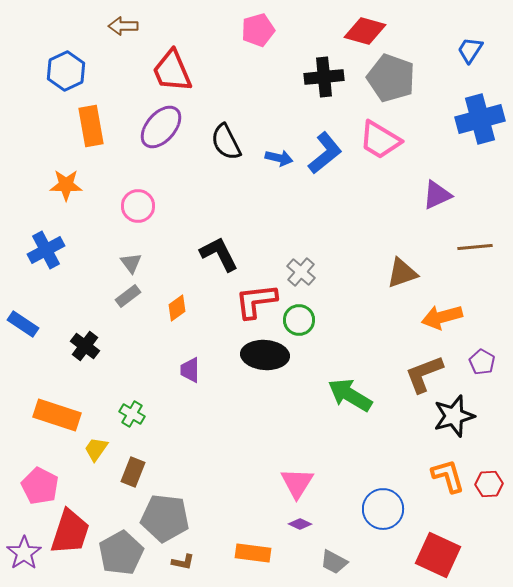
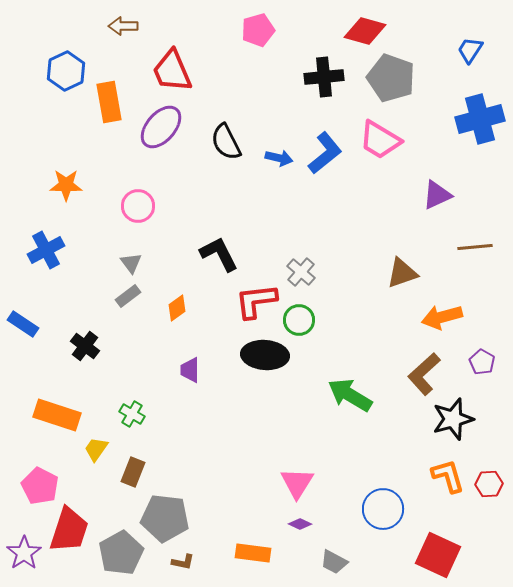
orange rectangle at (91, 126): moved 18 px right, 24 px up
brown L-shape at (424, 374): rotated 21 degrees counterclockwise
black star at (454, 416): moved 1 px left, 3 px down
red trapezoid at (70, 532): moved 1 px left, 2 px up
